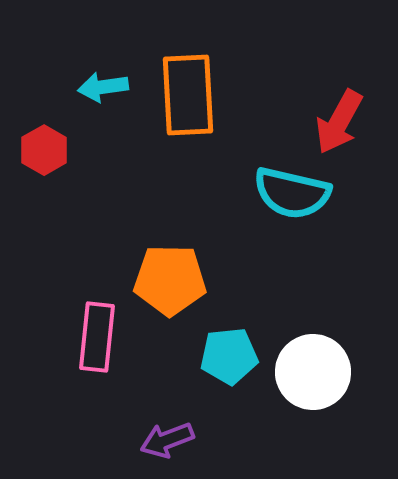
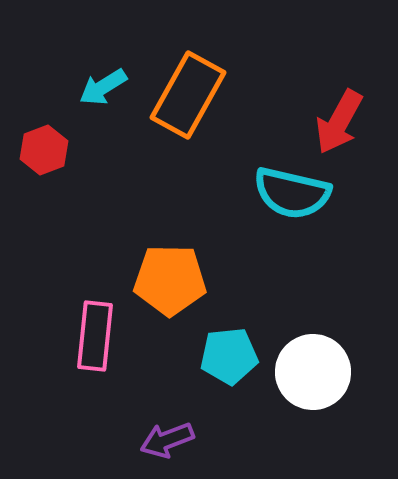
cyan arrow: rotated 24 degrees counterclockwise
orange rectangle: rotated 32 degrees clockwise
red hexagon: rotated 9 degrees clockwise
pink rectangle: moved 2 px left, 1 px up
